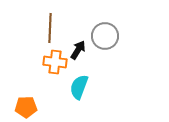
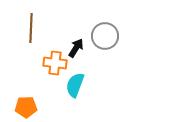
brown line: moved 19 px left
black arrow: moved 2 px left, 2 px up
orange cross: moved 1 px down
cyan semicircle: moved 4 px left, 2 px up
